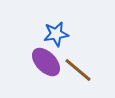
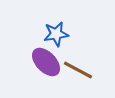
brown line: rotated 12 degrees counterclockwise
